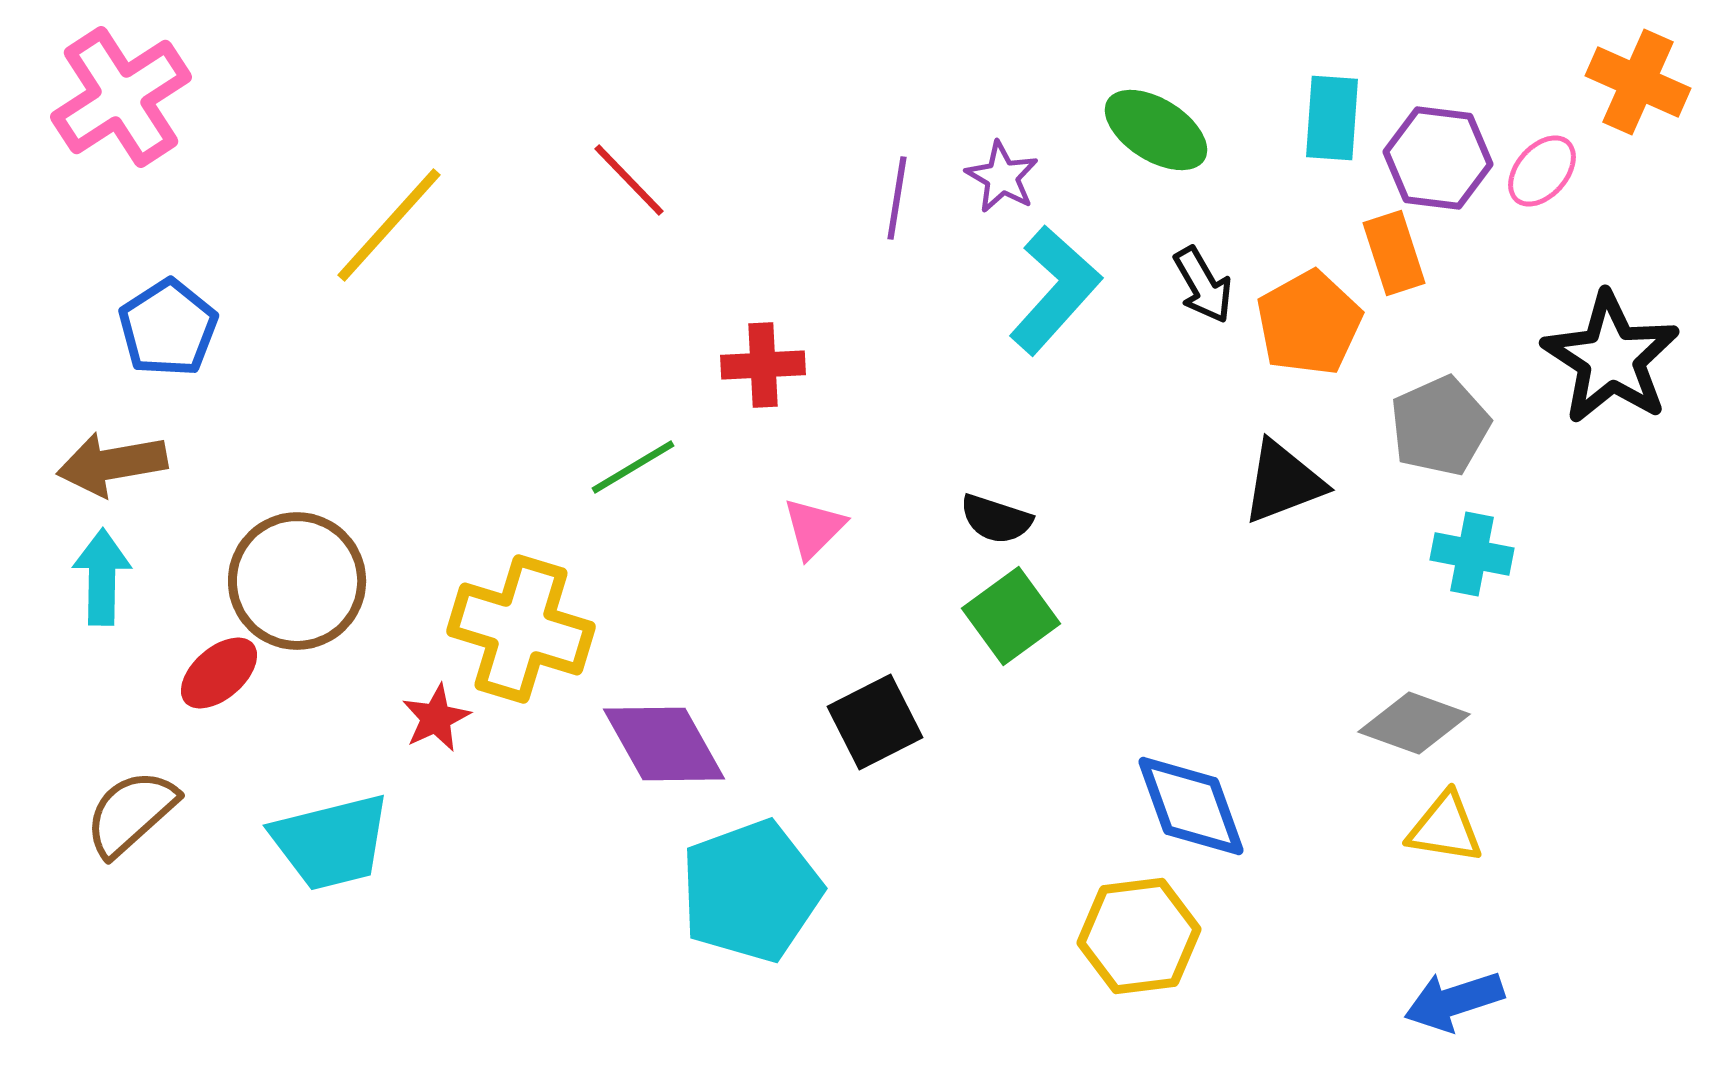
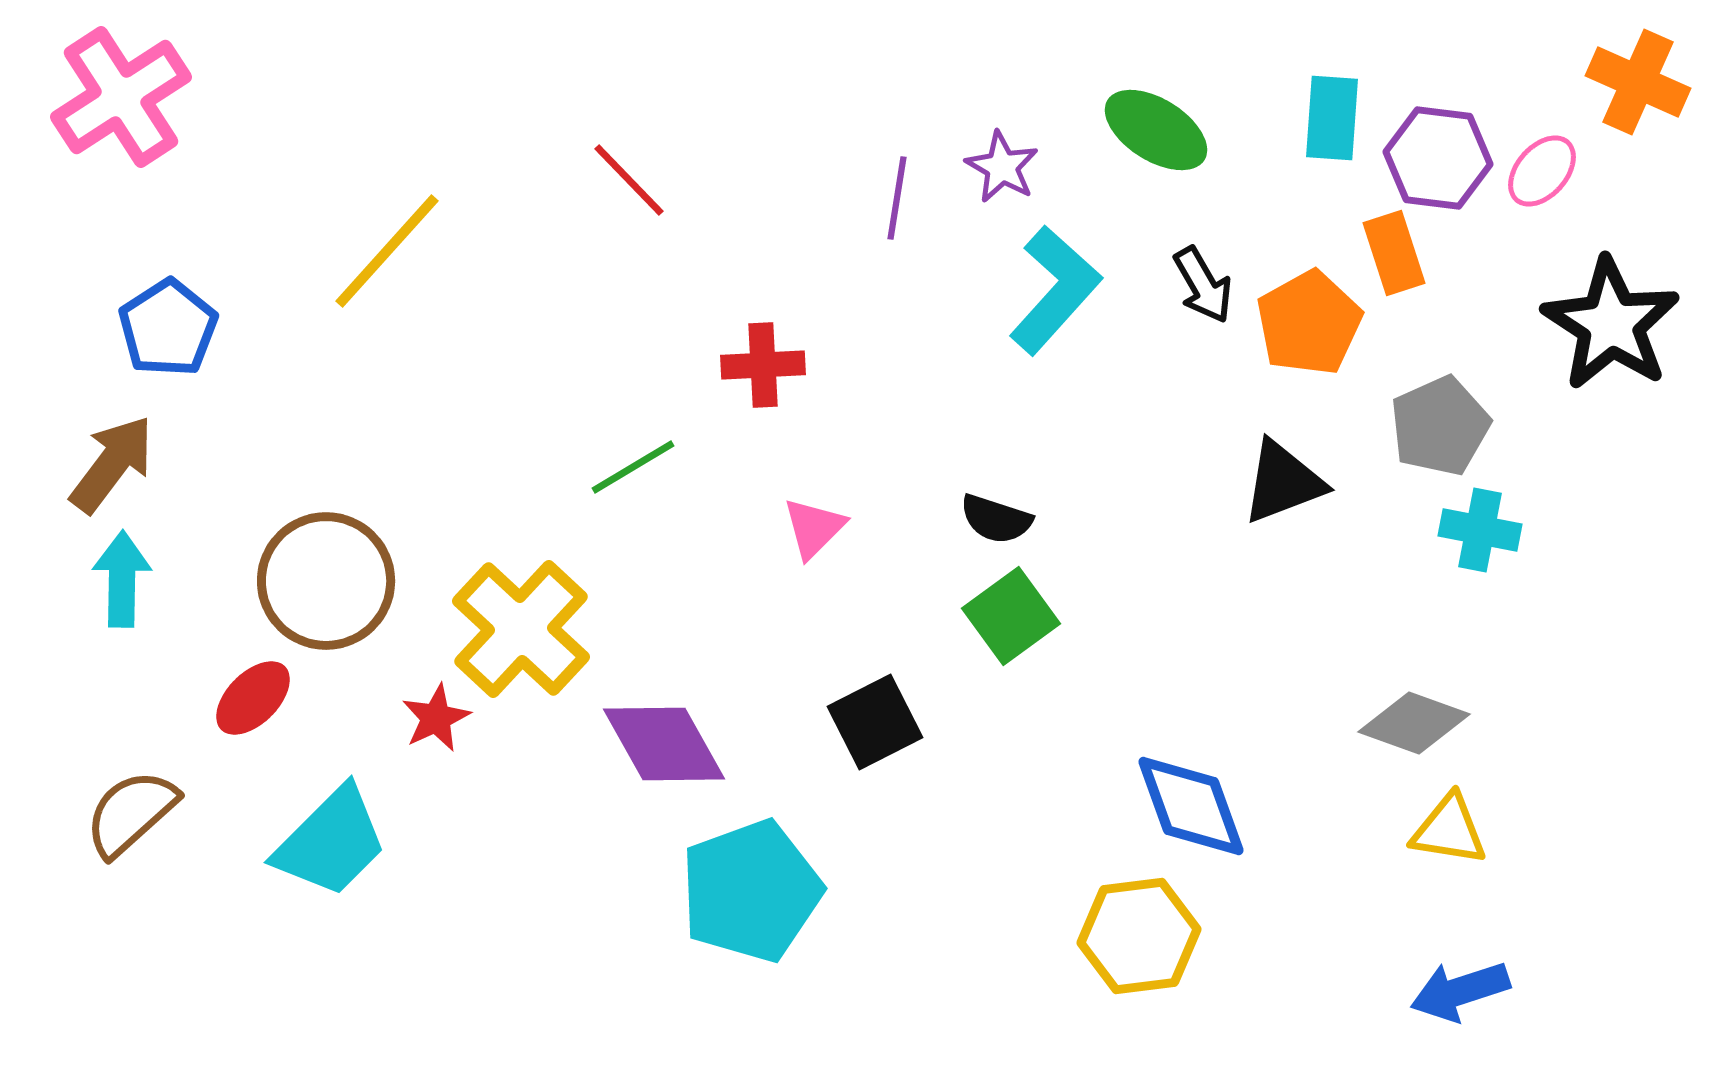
purple star: moved 10 px up
yellow line: moved 2 px left, 26 px down
black star: moved 34 px up
brown arrow: rotated 137 degrees clockwise
cyan cross: moved 8 px right, 24 px up
cyan arrow: moved 20 px right, 2 px down
brown circle: moved 29 px right
yellow cross: rotated 26 degrees clockwise
red ellipse: moved 34 px right, 25 px down; rotated 4 degrees counterclockwise
yellow triangle: moved 4 px right, 2 px down
cyan trapezoid: rotated 31 degrees counterclockwise
blue arrow: moved 6 px right, 10 px up
